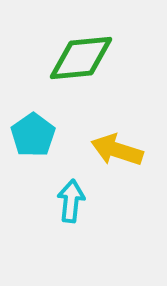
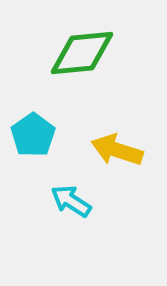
green diamond: moved 1 px right, 5 px up
cyan arrow: rotated 63 degrees counterclockwise
